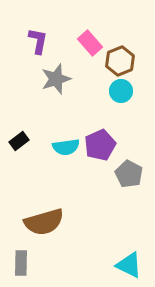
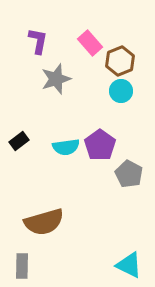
purple pentagon: rotated 12 degrees counterclockwise
gray rectangle: moved 1 px right, 3 px down
